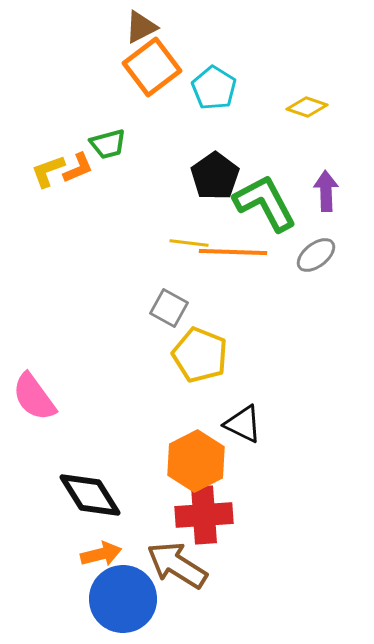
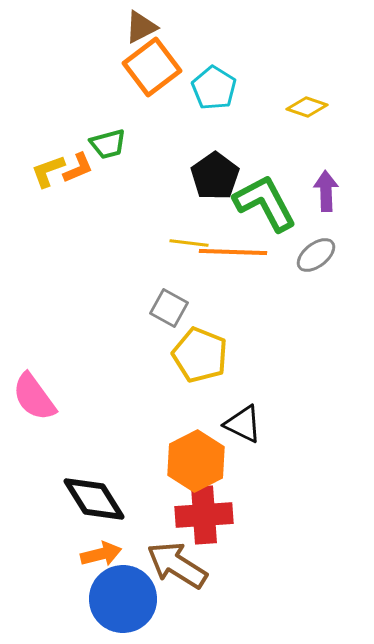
black diamond: moved 4 px right, 4 px down
